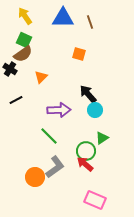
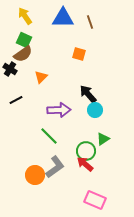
green triangle: moved 1 px right, 1 px down
orange circle: moved 2 px up
